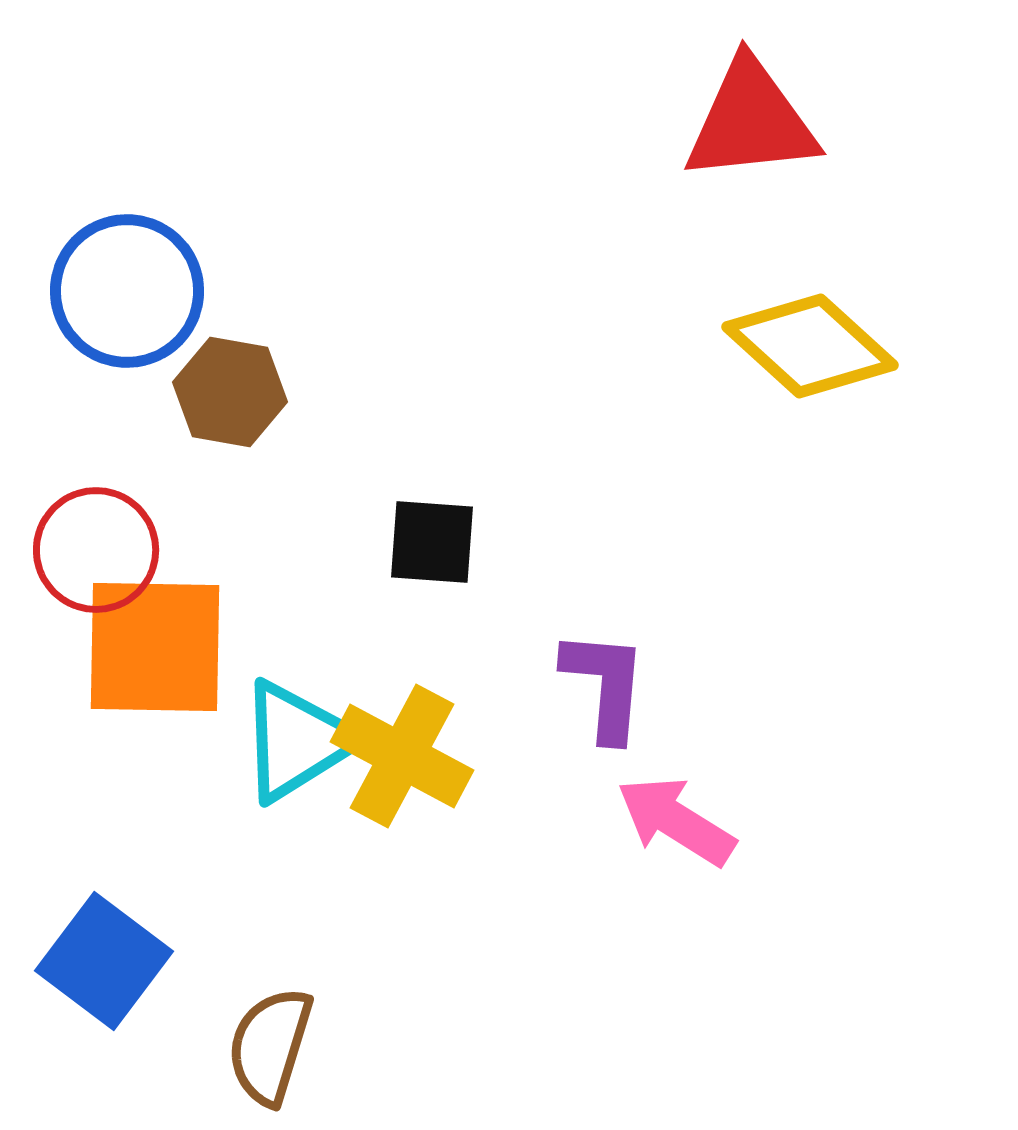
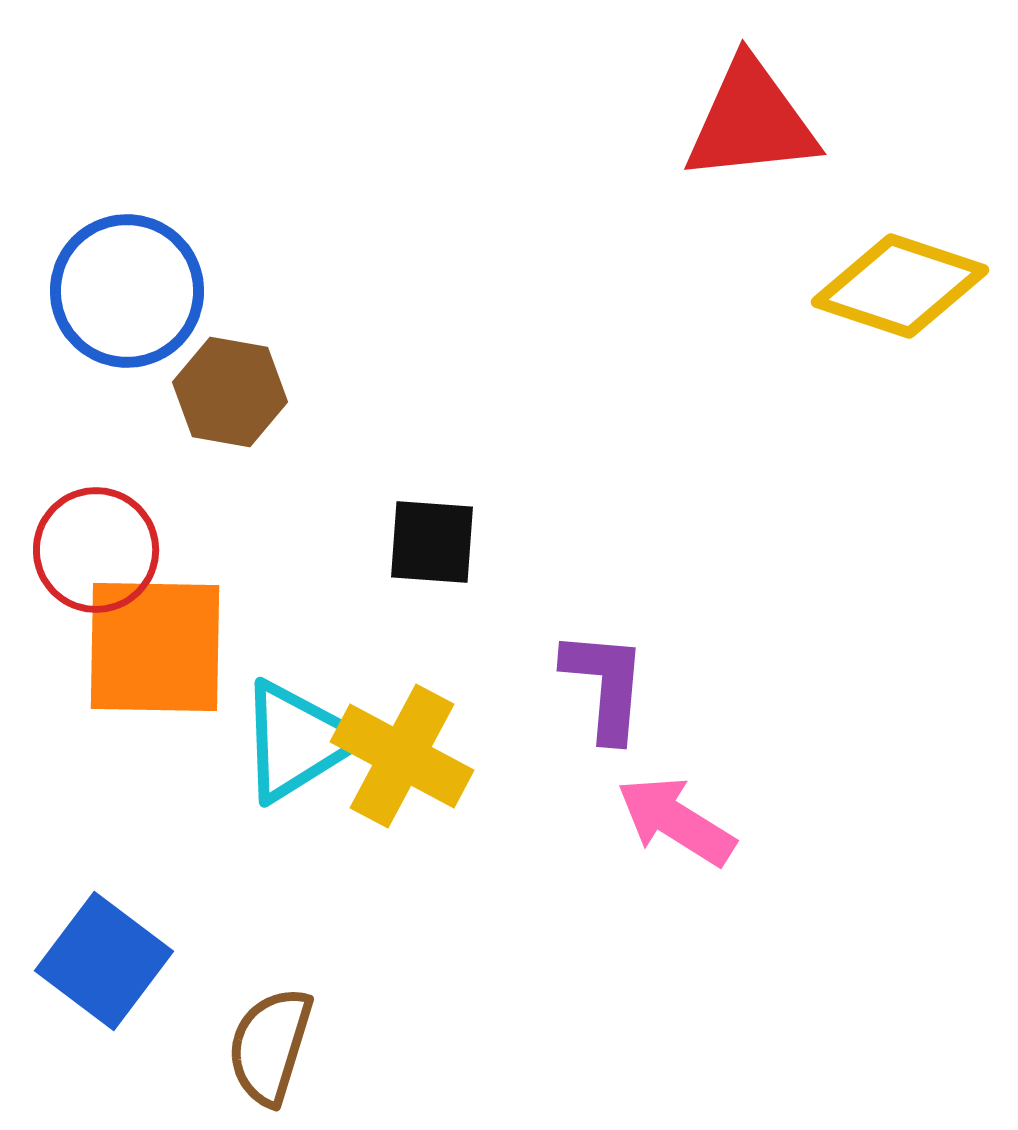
yellow diamond: moved 90 px right, 60 px up; rotated 24 degrees counterclockwise
